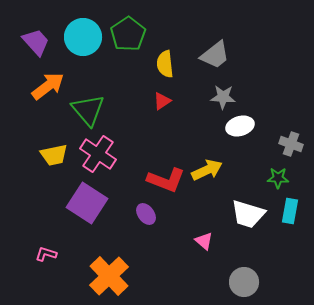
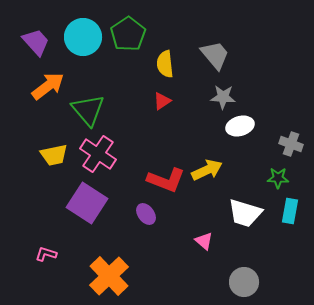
gray trapezoid: rotated 92 degrees counterclockwise
white trapezoid: moved 3 px left, 1 px up
